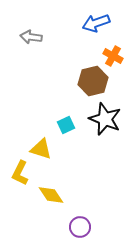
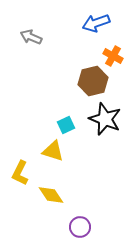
gray arrow: rotated 15 degrees clockwise
yellow triangle: moved 12 px right, 2 px down
